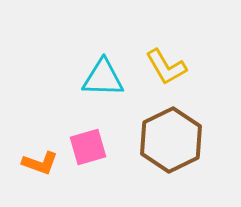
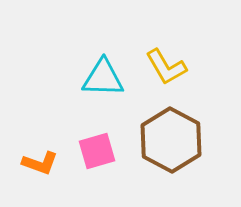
brown hexagon: rotated 6 degrees counterclockwise
pink square: moved 9 px right, 4 px down
